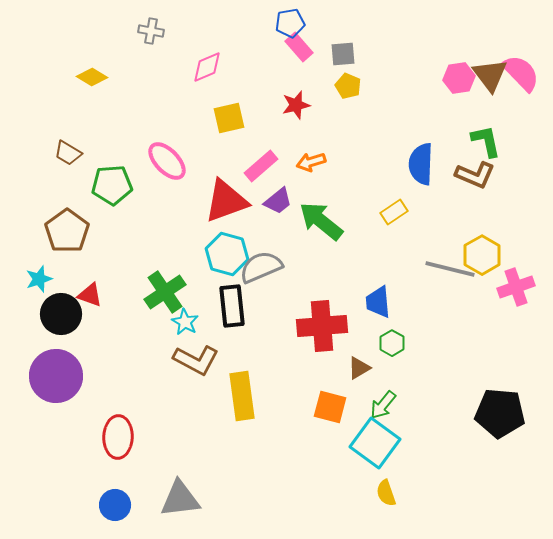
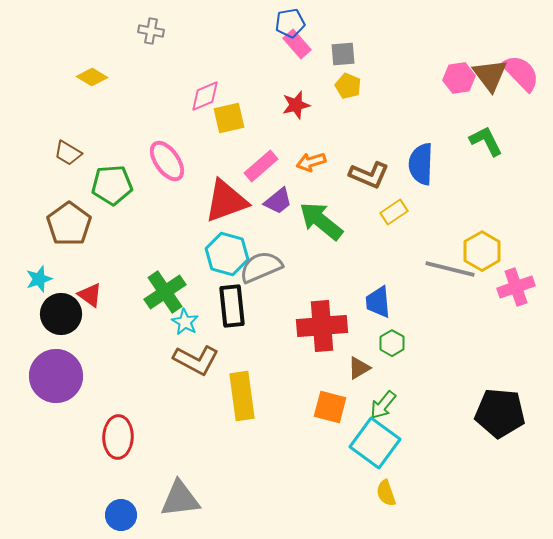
pink rectangle at (299, 47): moved 2 px left, 3 px up
pink diamond at (207, 67): moved 2 px left, 29 px down
green L-shape at (486, 141): rotated 15 degrees counterclockwise
pink ellipse at (167, 161): rotated 9 degrees clockwise
brown L-shape at (475, 175): moved 106 px left
brown pentagon at (67, 231): moved 2 px right, 7 px up
yellow hexagon at (482, 255): moved 4 px up
red triangle at (90, 295): rotated 16 degrees clockwise
blue circle at (115, 505): moved 6 px right, 10 px down
